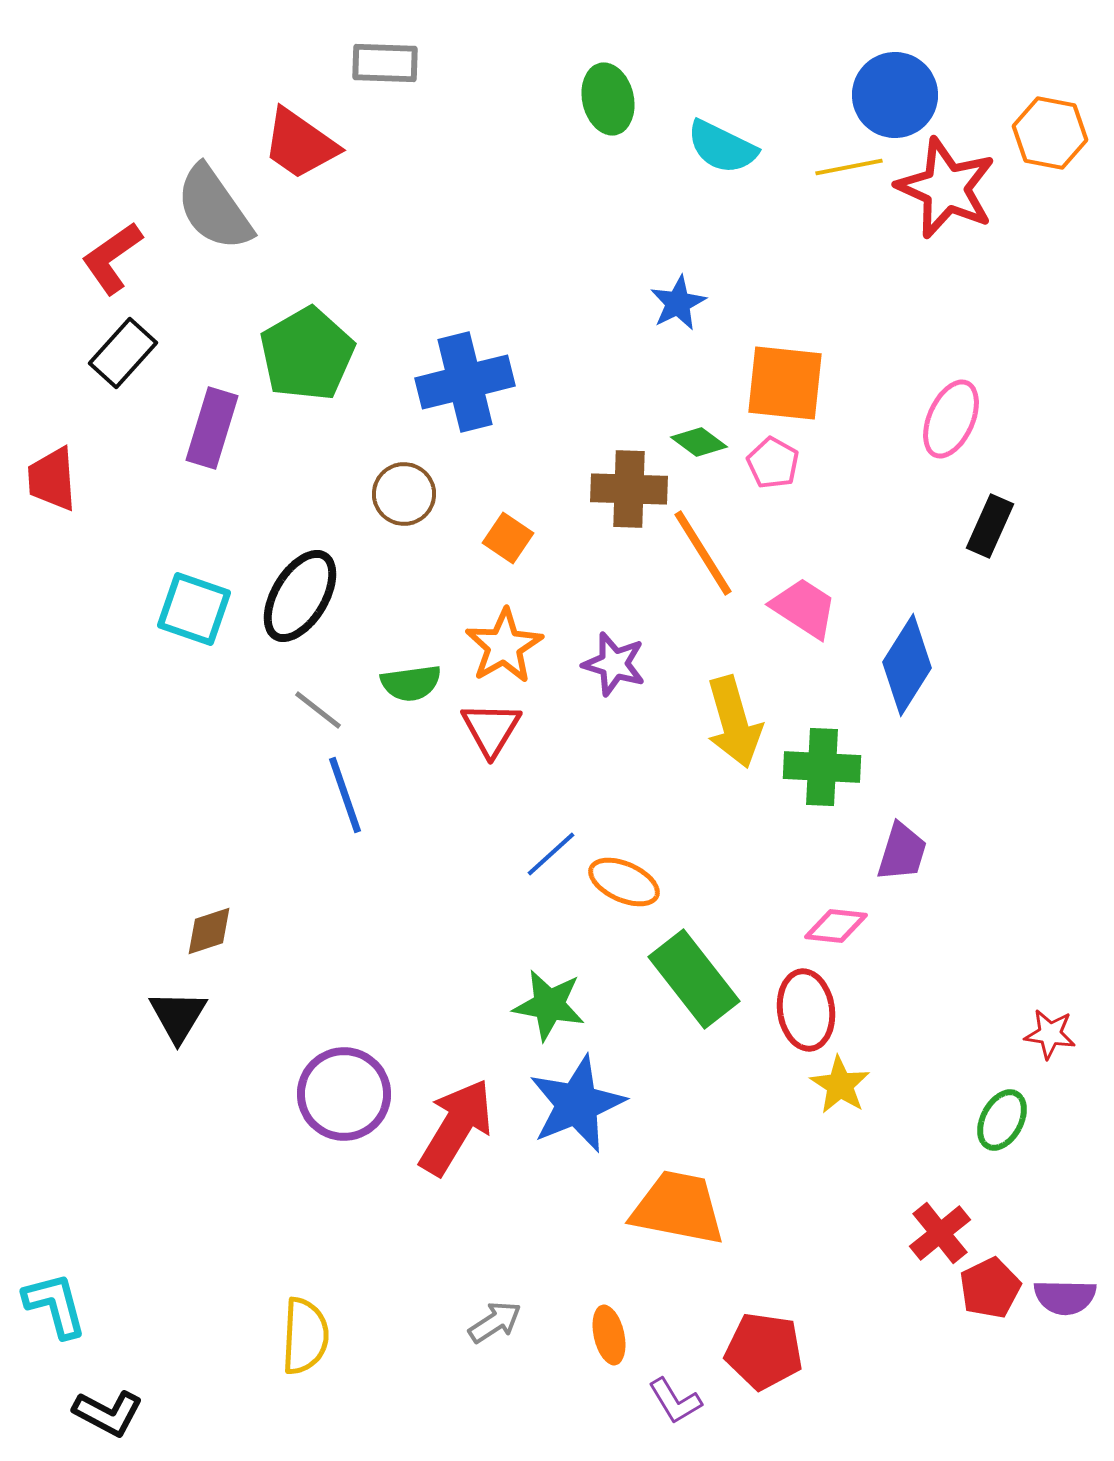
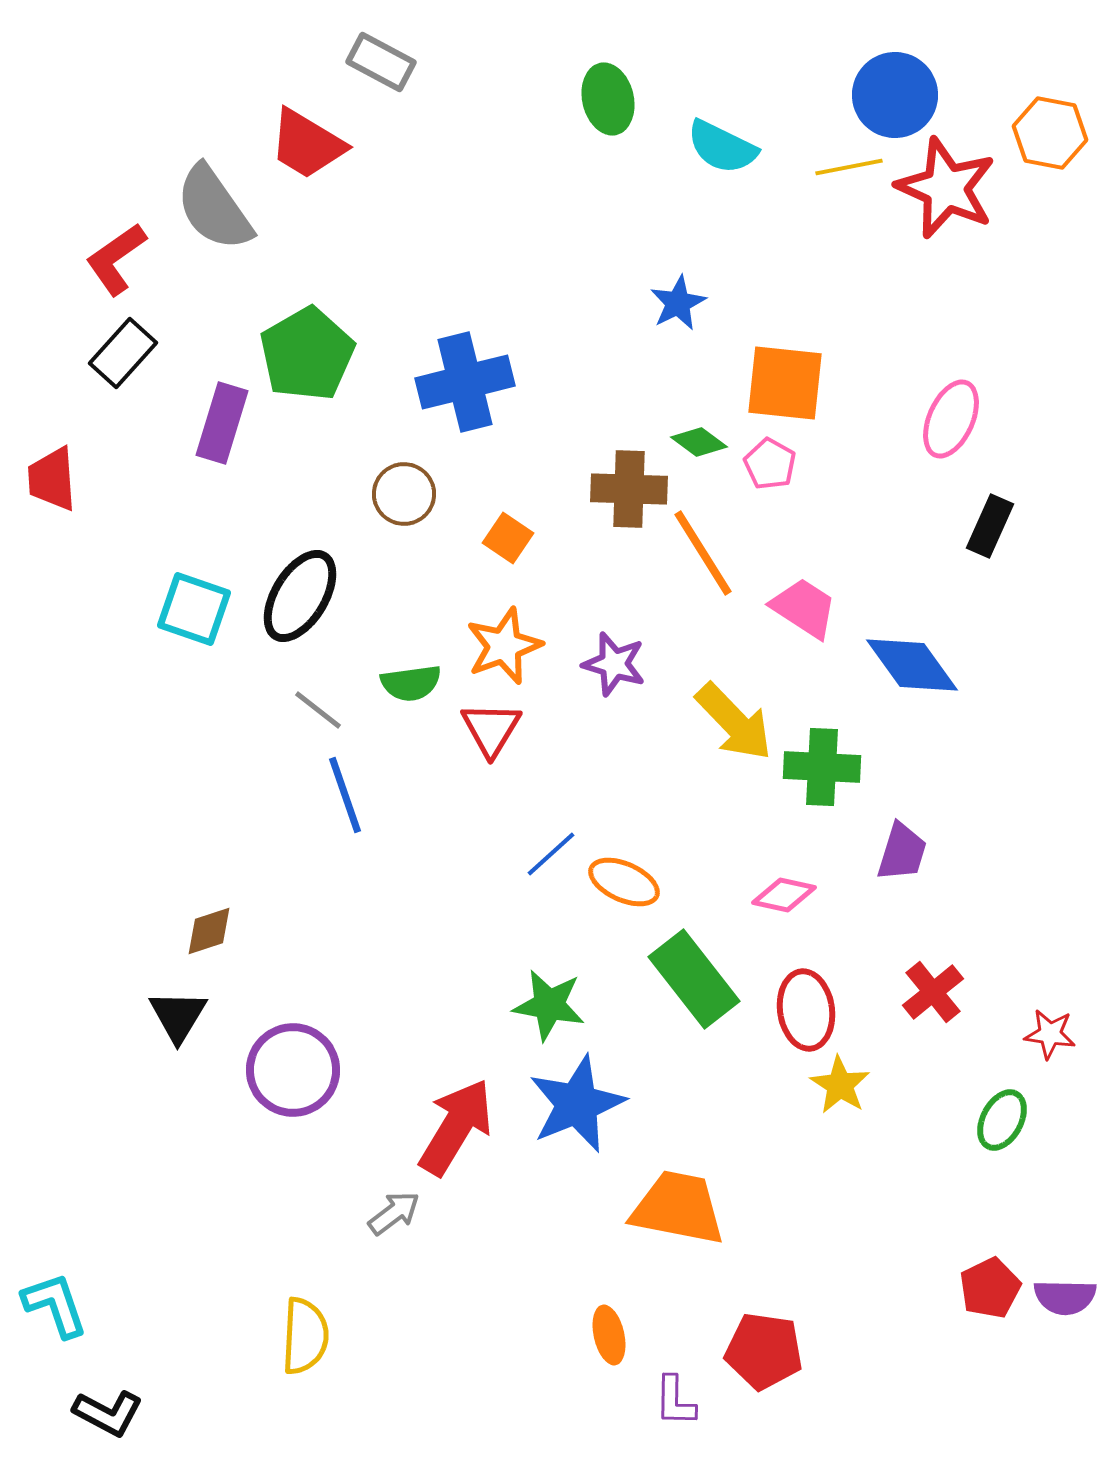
gray rectangle at (385, 63): moved 4 px left, 1 px up; rotated 26 degrees clockwise
red trapezoid at (300, 144): moved 7 px right; rotated 4 degrees counterclockwise
red L-shape at (112, 258): moved 4 px right, 1 px down
purple rectangle at (212, 428): moved 10 px right, 5 px up
pink pentagon at (773, 463): moved 3 px left, 1 px down
orange star at (504, 646): rotated 10 degrees clockwise
blue diamond at (907, 665): moved 5 px right; rotated 68 degrees counterclockwise
yellow arrow at (734, 722): rotated 28 degrees counterclockwise
pink diamond at (836, 926): moved 52 px left, 31 px up; rotated 6 degrees clockwise
purple circle at (344, 1094): moved 51 px left, 24 px up
red cross at (940, 1233): moved 7 px left, 241 px up
cyan L-shape at (55, 1305): rotated 4 degrees counterclockwise
gray arrow at (495, 1322): moved 101 px left, 109 px up; rotated 4 degrees counterclockwise
purple L-shape at (675, 1401): rotated 32 degrees clockwise
